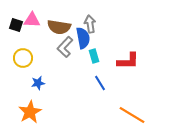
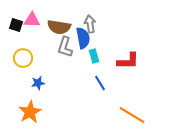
gray L-shape: rotated 25 degrees counterclockwise
